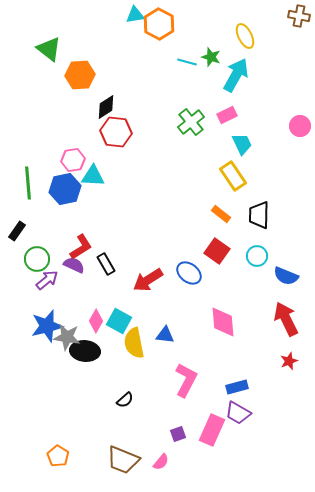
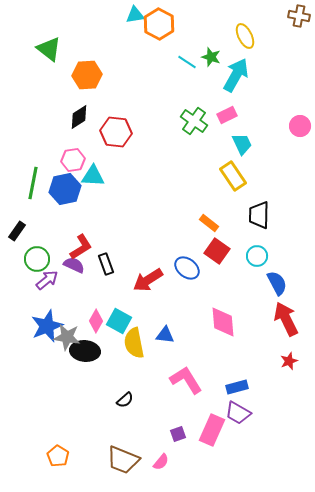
cyan line at (187, 62): rotated 18 degrees clockwise
orange hexagon at (80, 75): moved 7 px right
black diamond at (106, 107): moved 27 px left, 10 px down
green cross at (191, 122): moved 3 px right, 1 px up; rotated 16 degrees counterclockwise
green line at (28, 183): moved 5 px right; rotated 16 degrees clockwise
orange rectangle at (221, 214): moved 12 px left, 9 px down
black rectangle at (106, 264): rotated 10 degrees clockwise
blue ellipse at (189, 273): moved 2 px left, 5 px up
blue semicircle at (286, 276): moved 9 px left, 7 px down; rotated 140 degrees counterclockwise
blue star at (47, 326): rotated 8 degrees counterclockwise
pink L-shape at (186, 380): rotated 60 degrees counterclockwise
